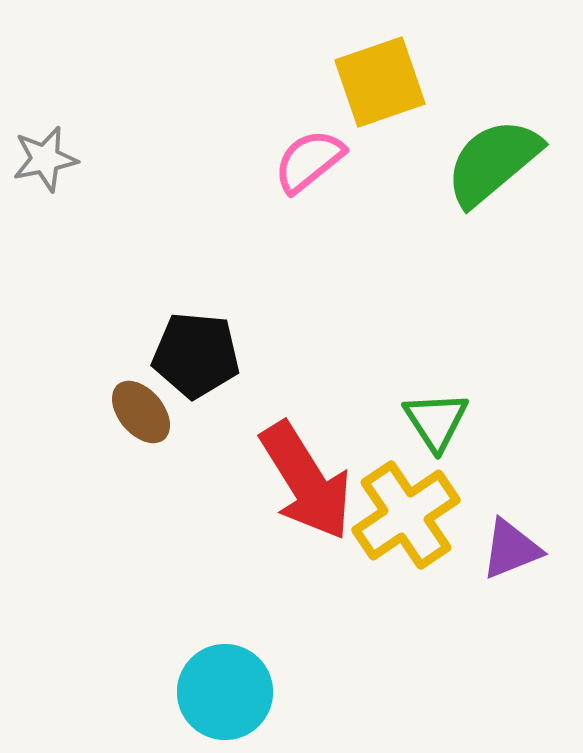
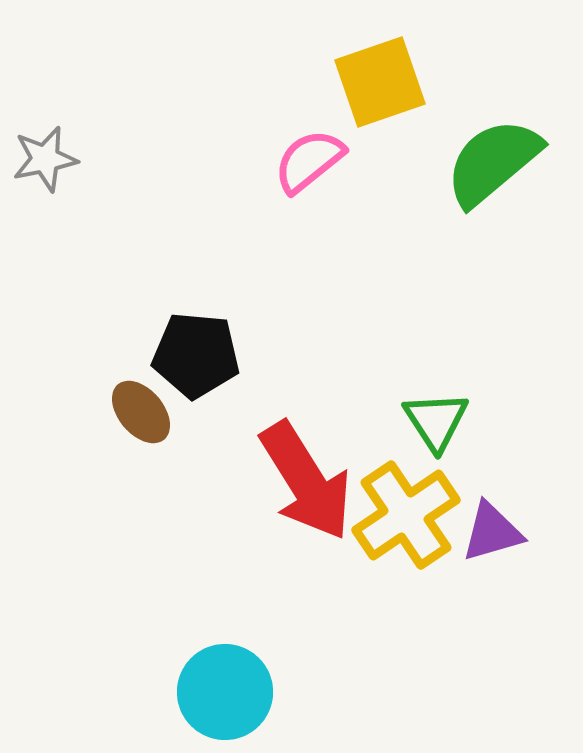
purple triangle: moved 19 px left, 17 px up; rotated 6 degrees clockwise
